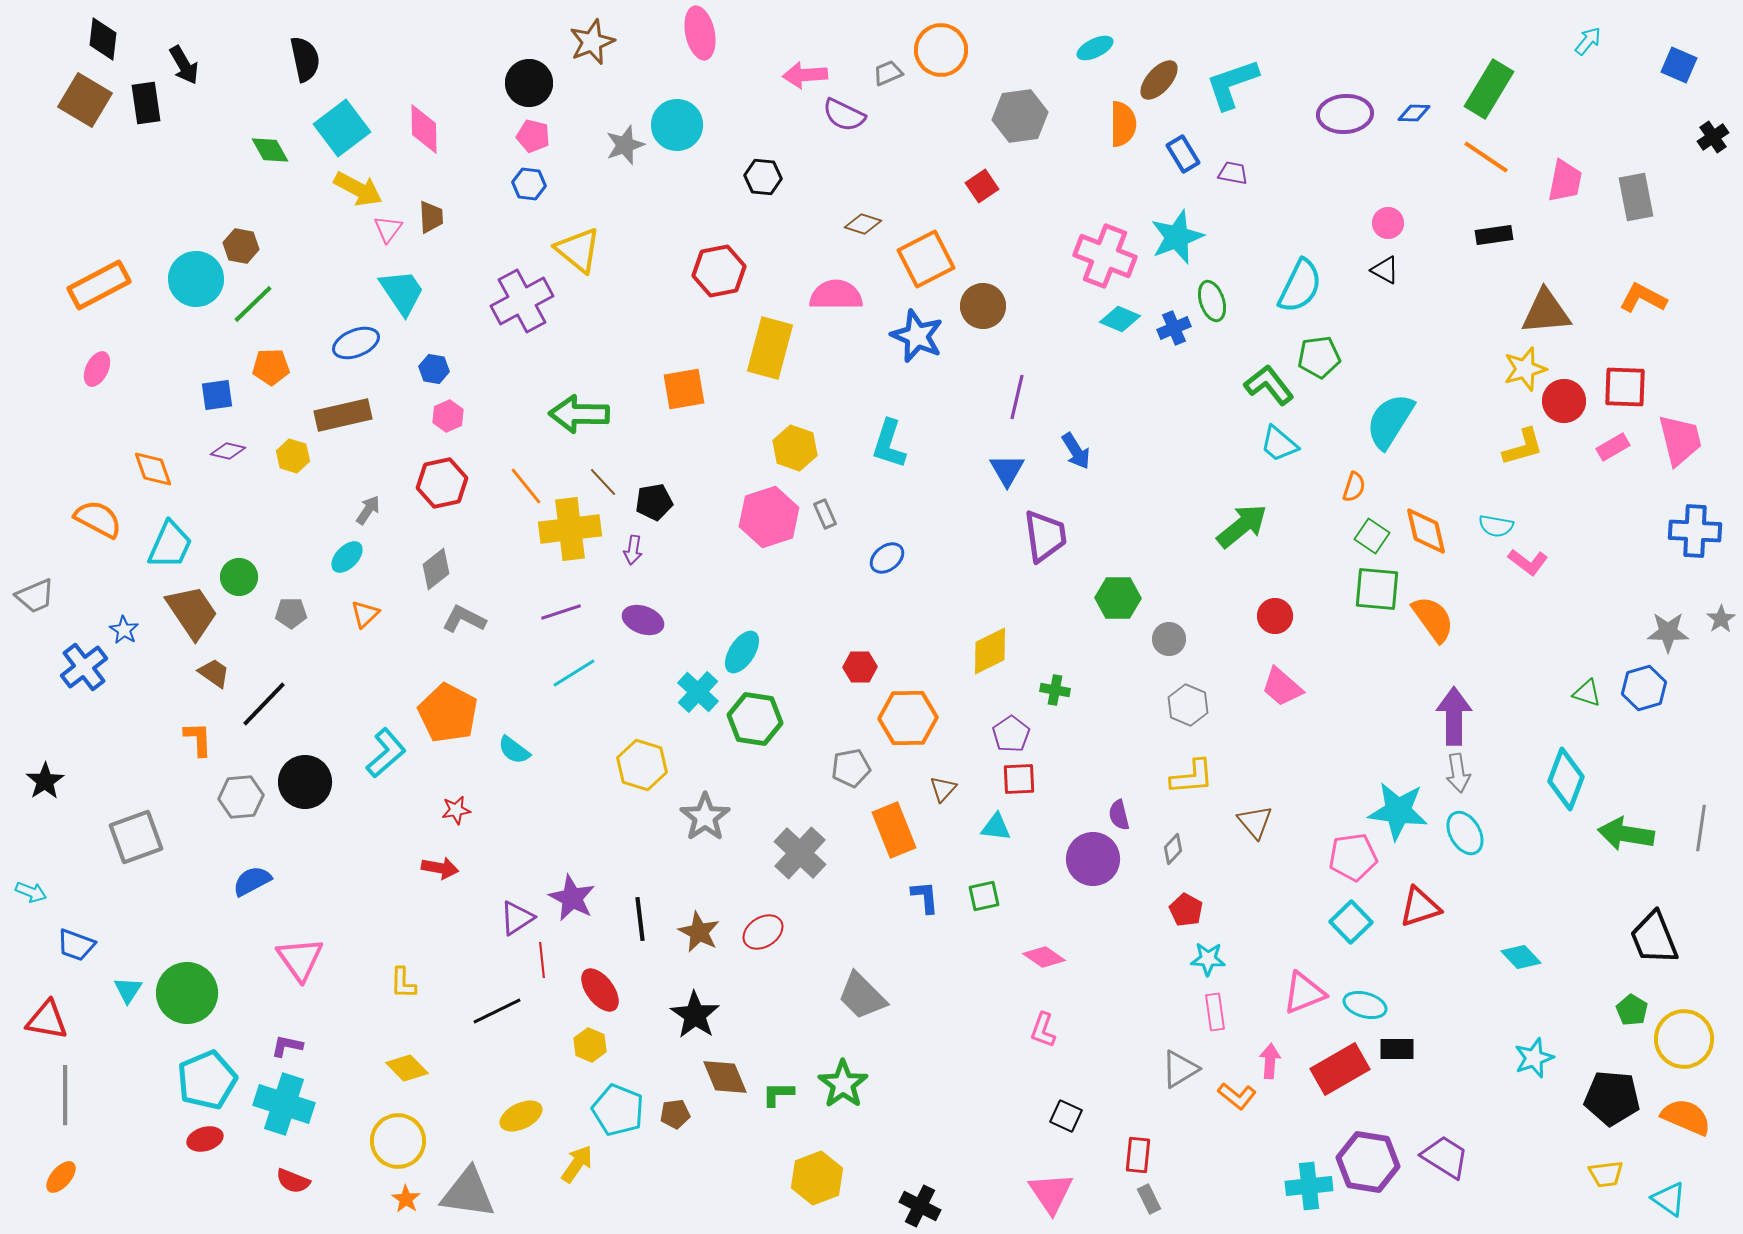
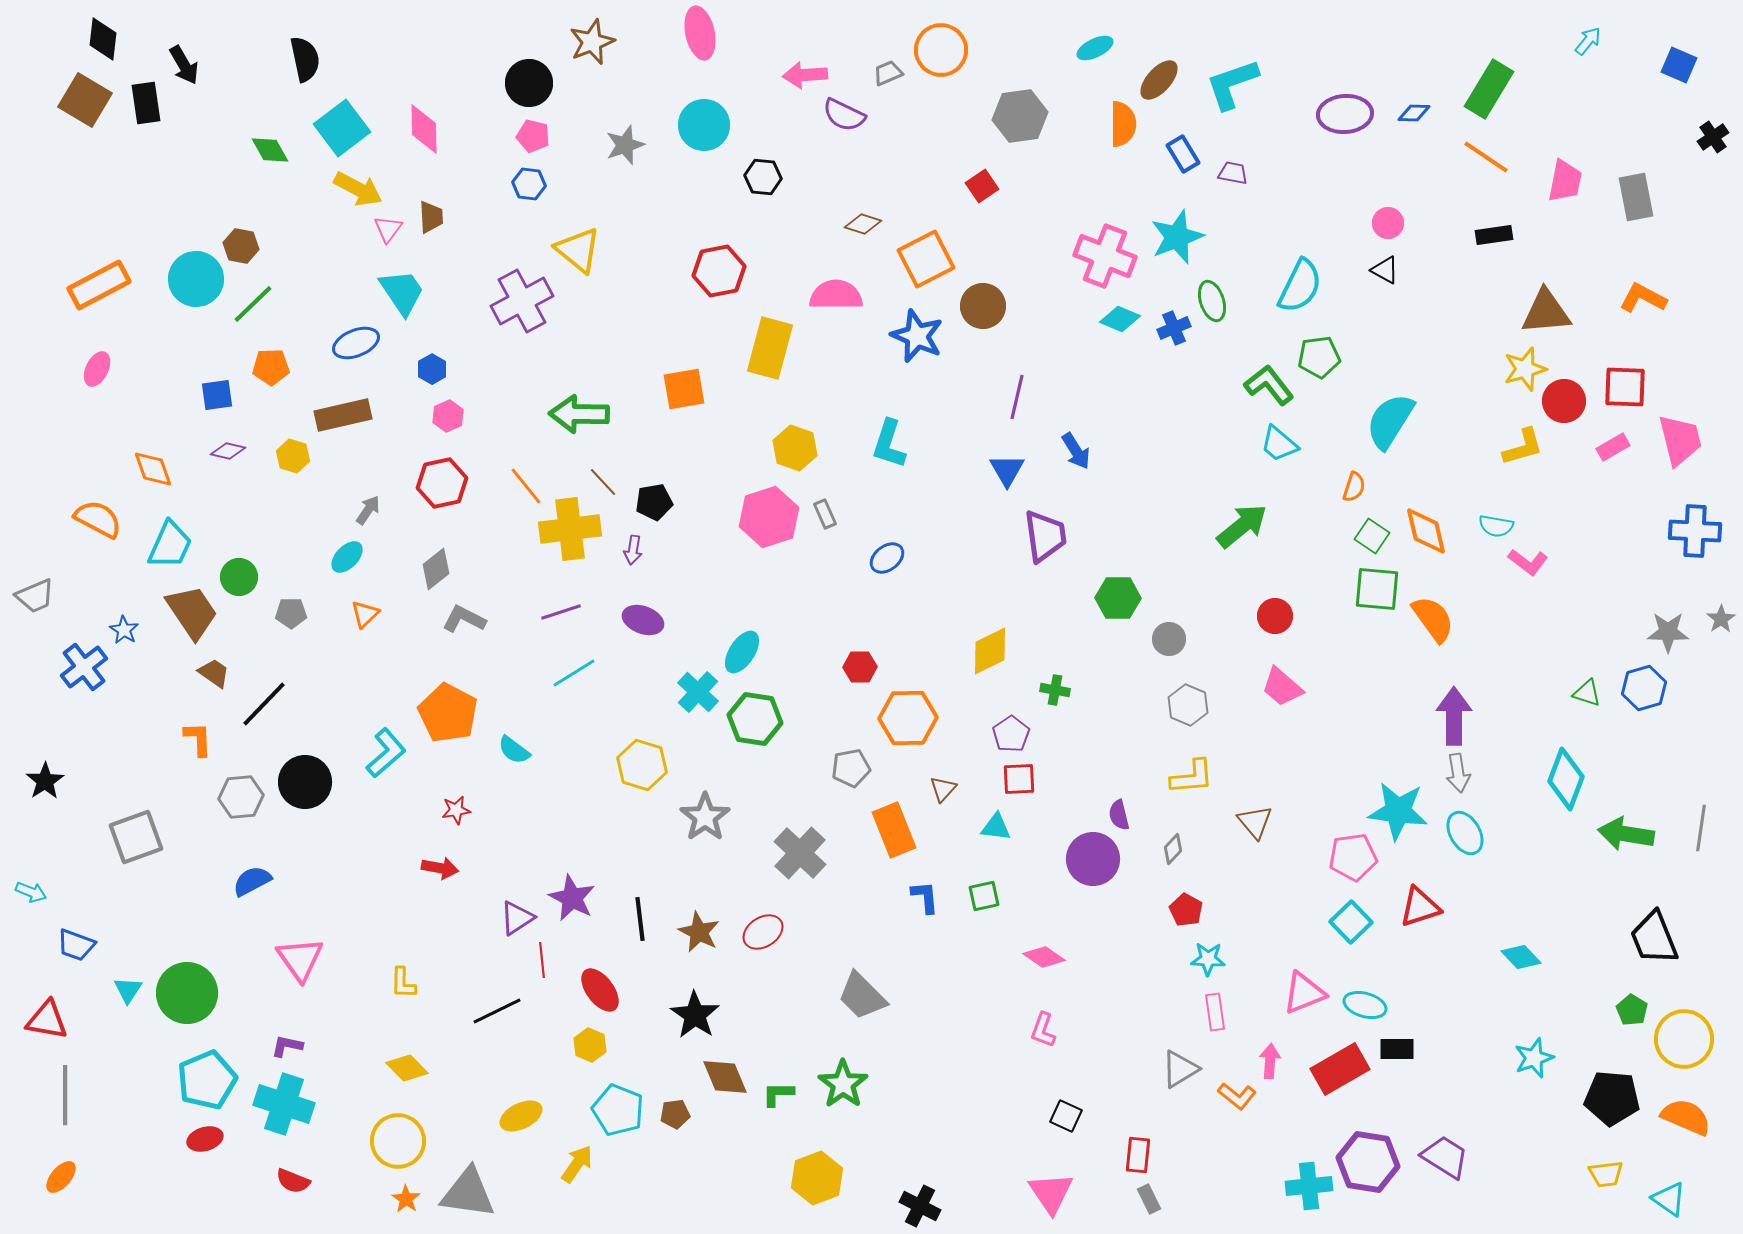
cyan circle at (677, 125): moved 27 px right
blue hexagon at (434, 369): moved 2 px left; rotated 20 degrees clockwise
